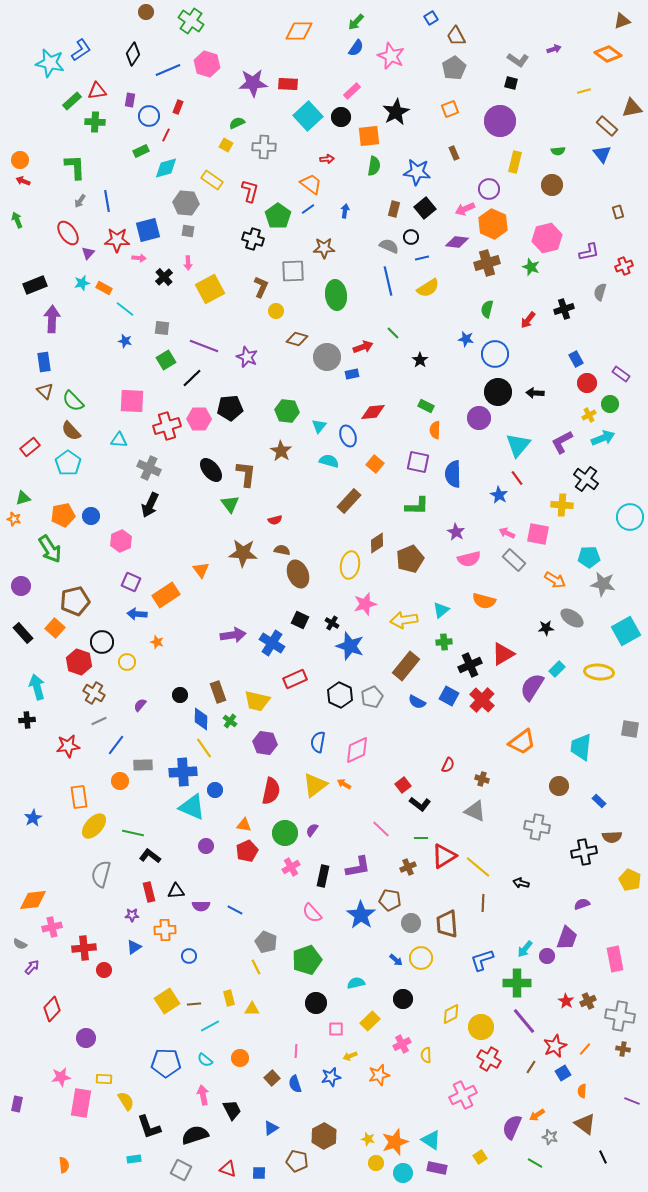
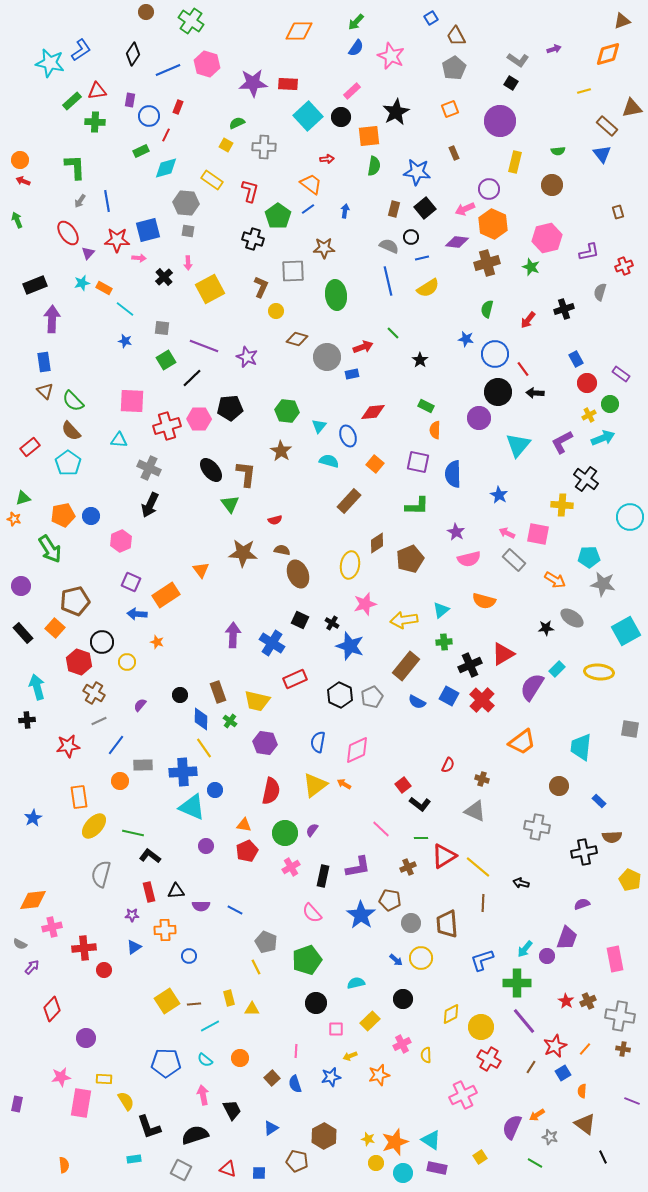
orange diamond at (608, 54): rotated 52 degrees counterclockwise
black square at (511, 83): rotated 16 degrees clockwise
red line at (517, 478): moved 6 px right, 109 px up
purple arrow at (233, 635): rotated 80 degrees counterclockwise
